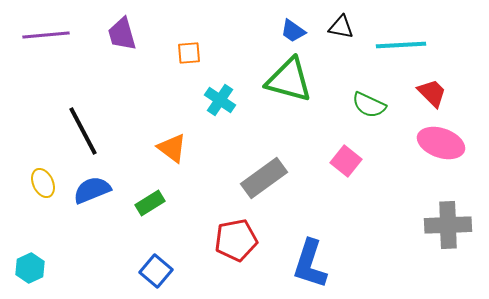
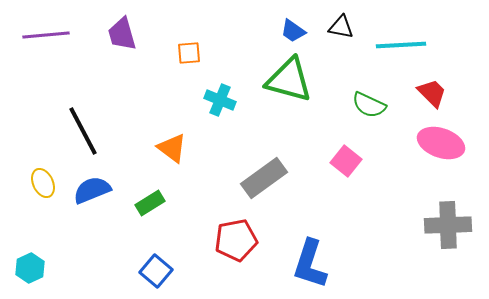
cyan cross: rotated 12 degrees counterclockwise
